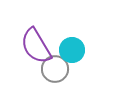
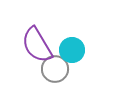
purple semicircle: moved 1 px right, 1 px up
